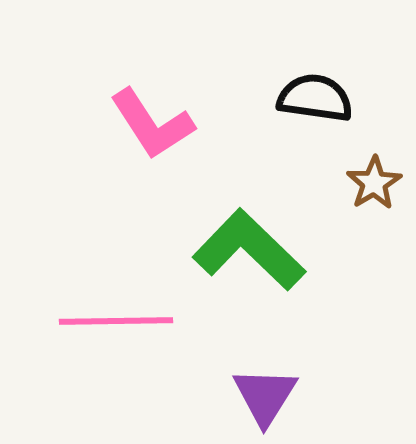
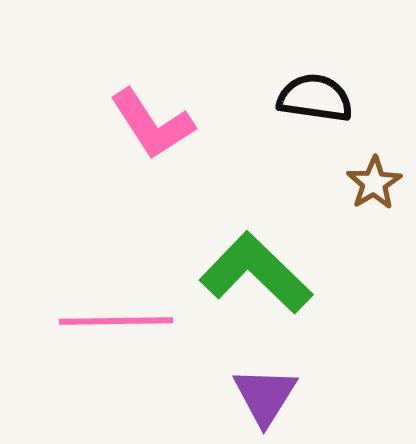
green L-shape: moved 7 px right, 23 px down
